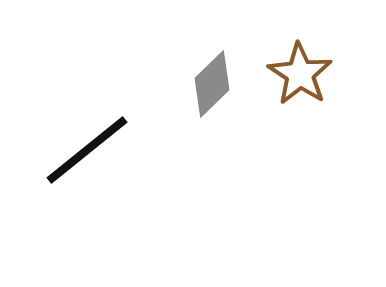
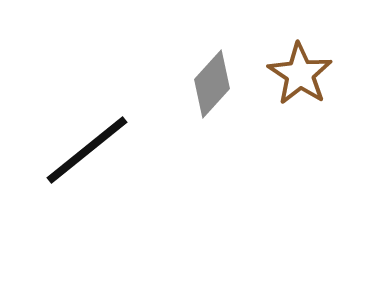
gray diamond: rotated 4 degrees counterclockwise
